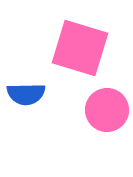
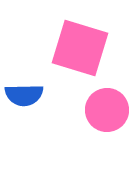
blue semicircle: moved 2 px left, 1 px down
